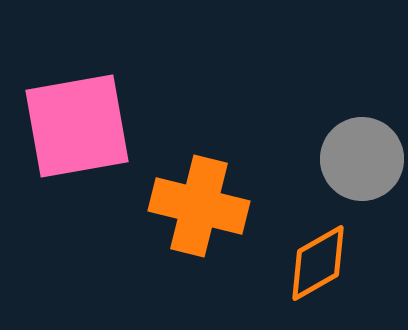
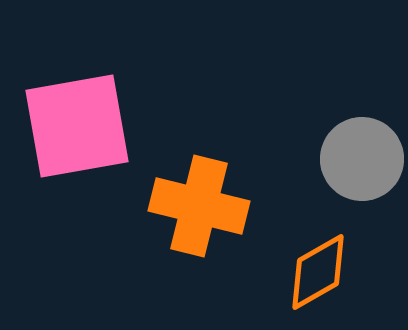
orange diamond: moved 9 px down
